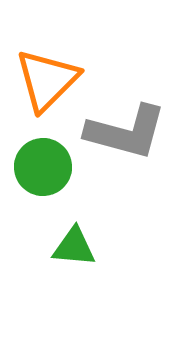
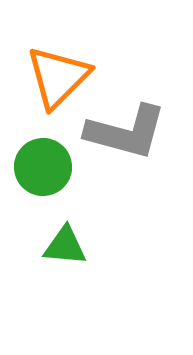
orange triangle: moved 11 px right, 3 px up
green triangle: moved 9 px left, 1 px up
